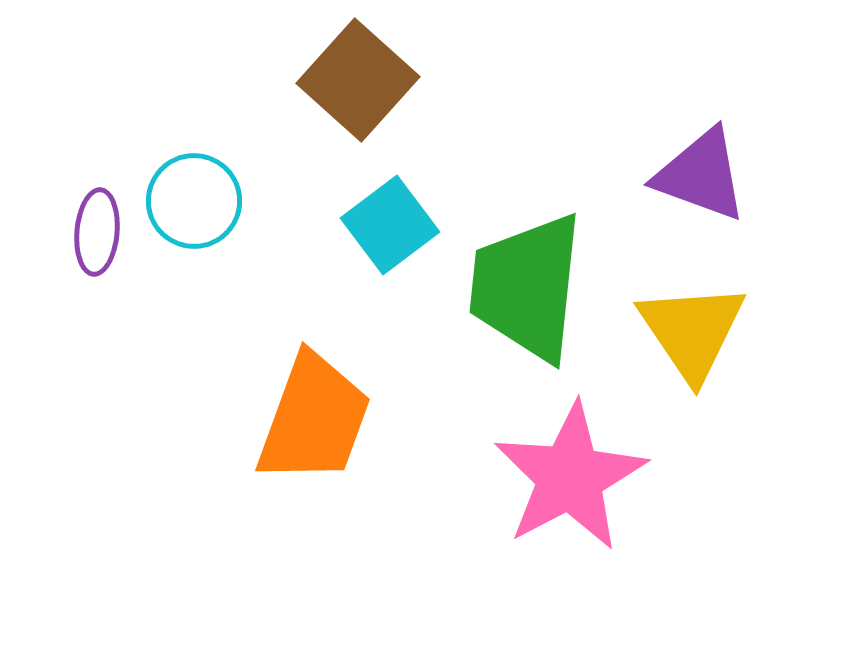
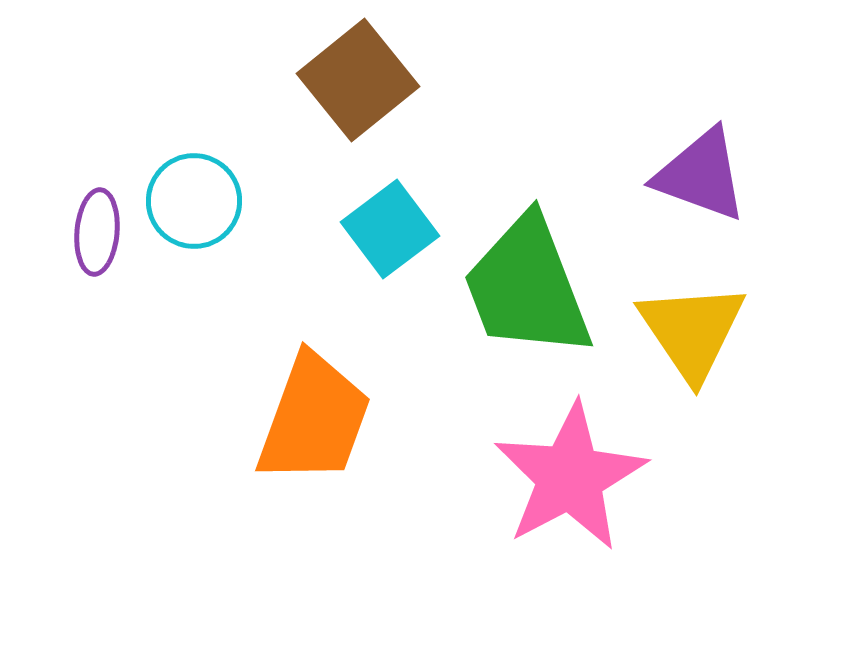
brown square: rotated 9 degrees clockwise
cyan square: moved 4 px down
green trapezoid: rotated 27 degrees counterclockwise
